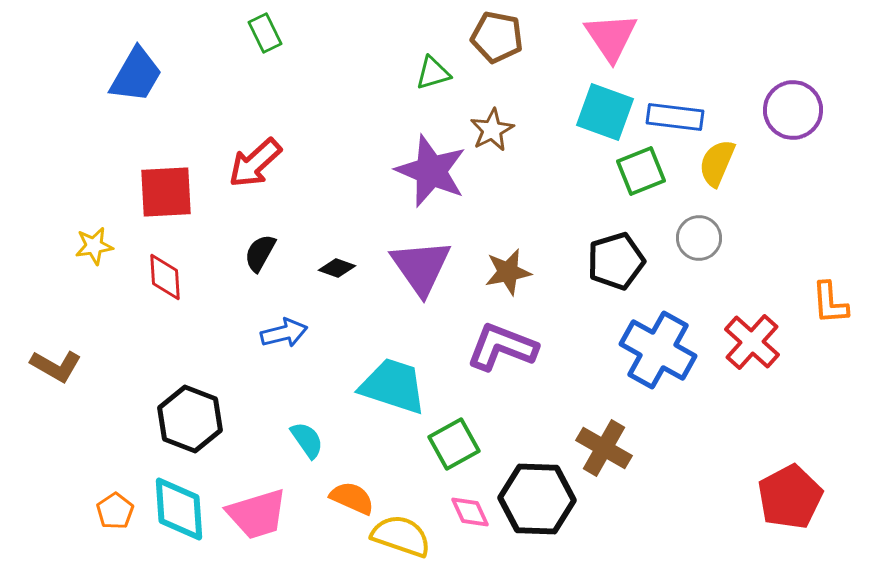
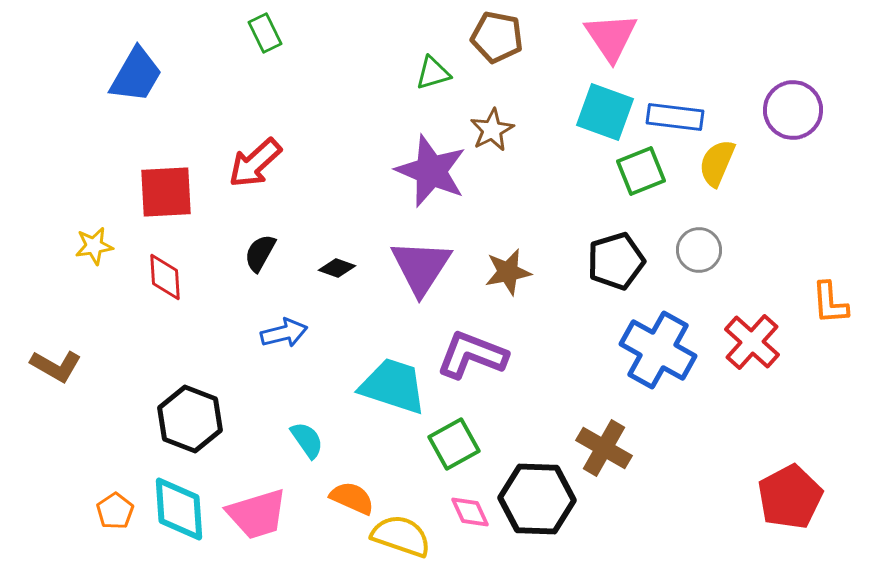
gray circle at (699, 238): moved 12 px down
purple triangle at (421, 267): rotated 8 degrees clockwise
purple L-shape at (502, 347): moved 30 px left, 8 px down
